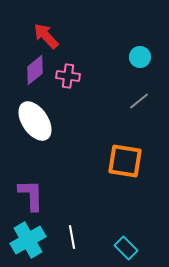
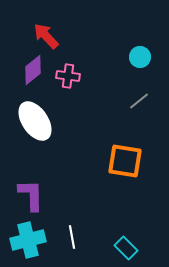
purple diamond: moved 2 px left
cyan cross: rotated 16 degrees clockwise
